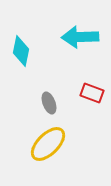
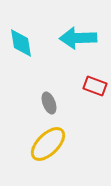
cyan arrow: moved 2 px left, 1 px down
cyan diamond: moved 8 px up; rotated 20 degrees counterclockwise
red rectangle: moved 3 px right, 7 px up
